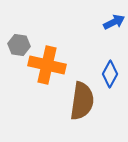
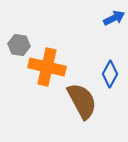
blue arrow: moved 4 px up
orange cross: moved 2 px down
brown semicircle: rotated 36 degrees counterclockwise
